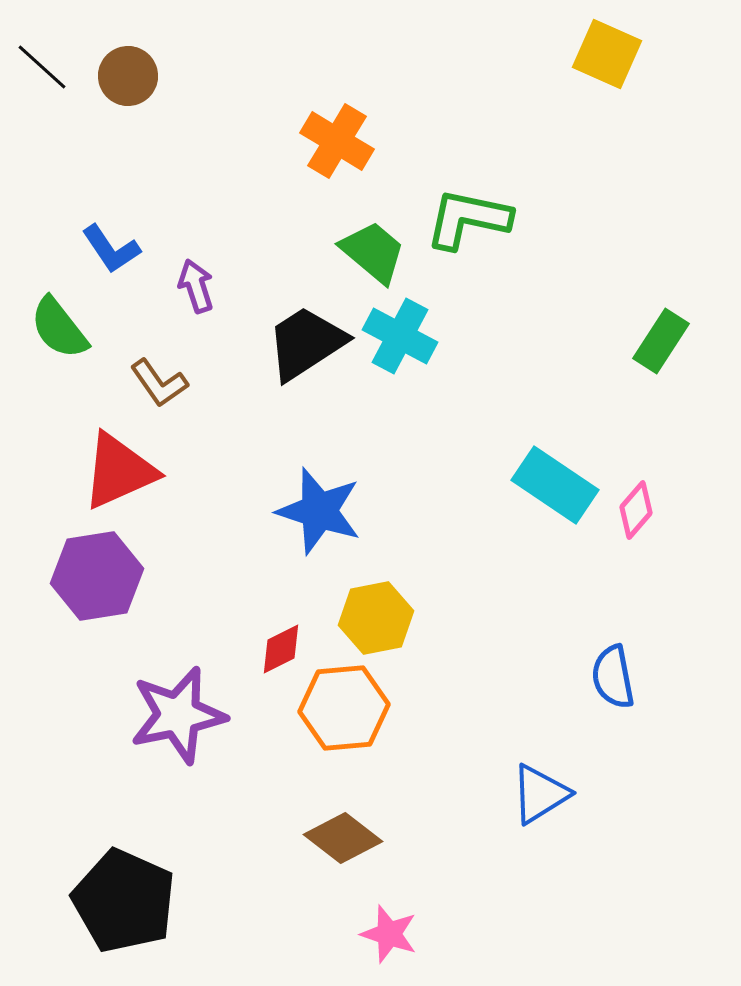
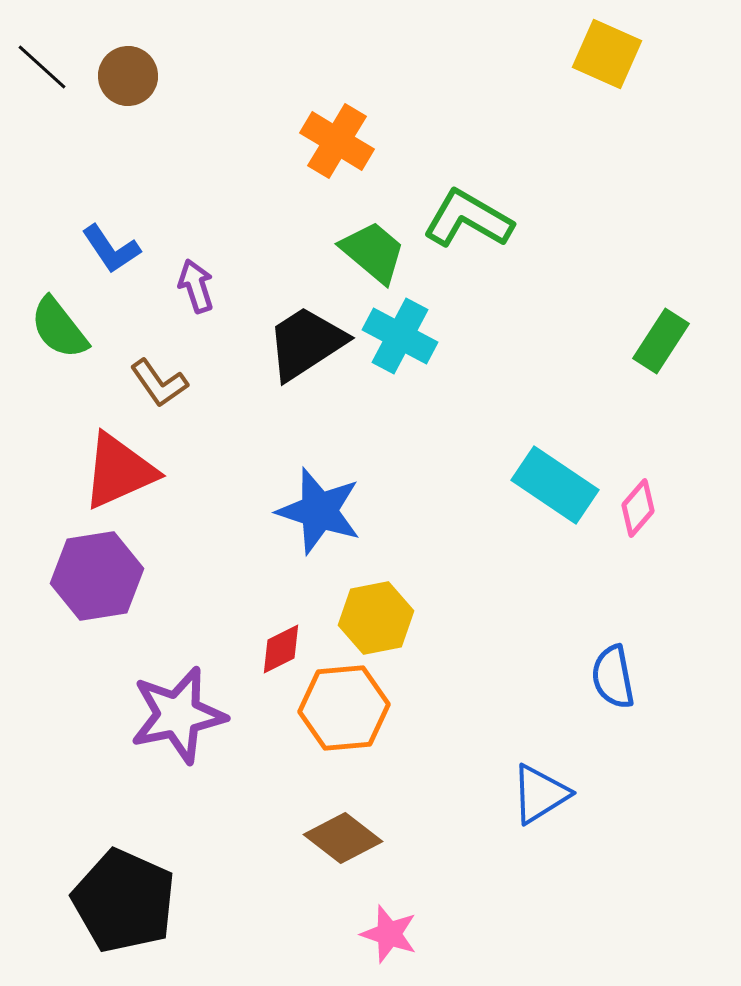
green L-shape: rotated 18 degrees clockwise
pink diamond: moved 2 px right, 2 px up
